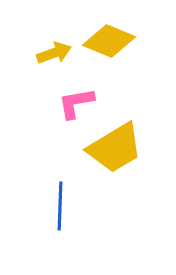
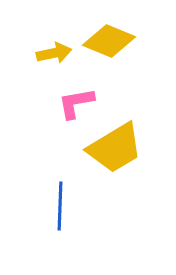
yellow arrow: rotated 8 degrees clockwise
